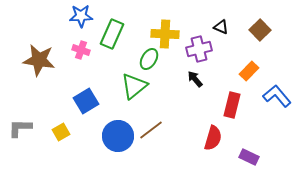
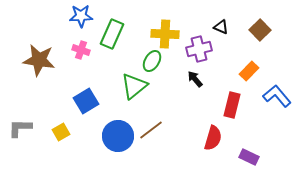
green ellipse: moved 3 px right, 2 px down
